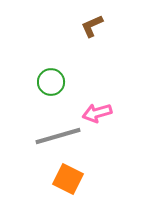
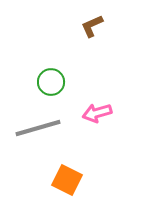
gray line: moved 20 px left, 8 px up
orange square: moved 1 px left, 1 px down
